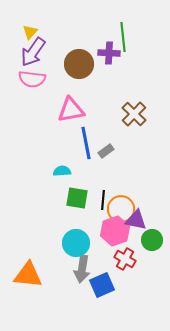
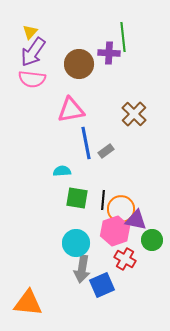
orange triangle: moved 28 px down
